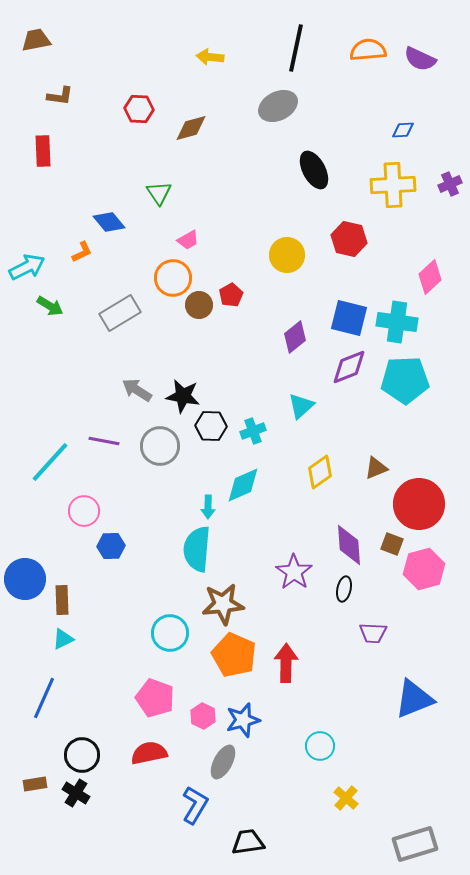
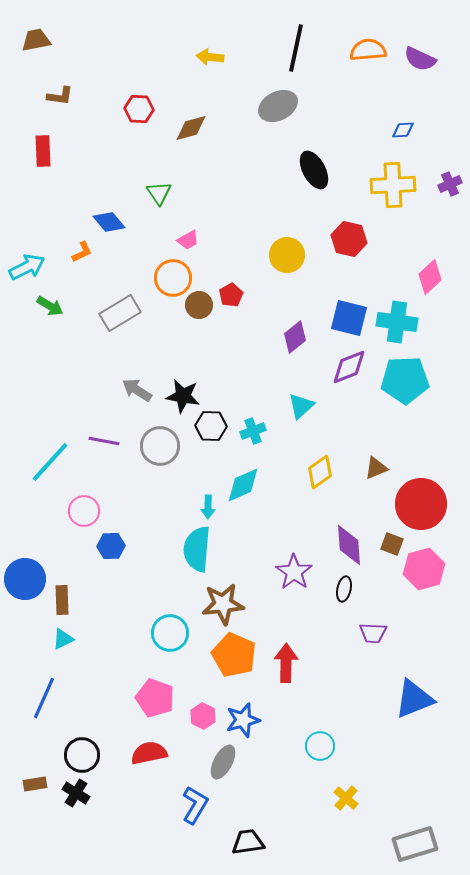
red circle at (419, 504): moved 2 px right
